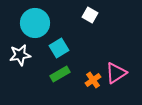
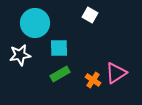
cyan square: rotated 30 degrees clockwise
orange cross: rotated 21 degrees counterclockwise
